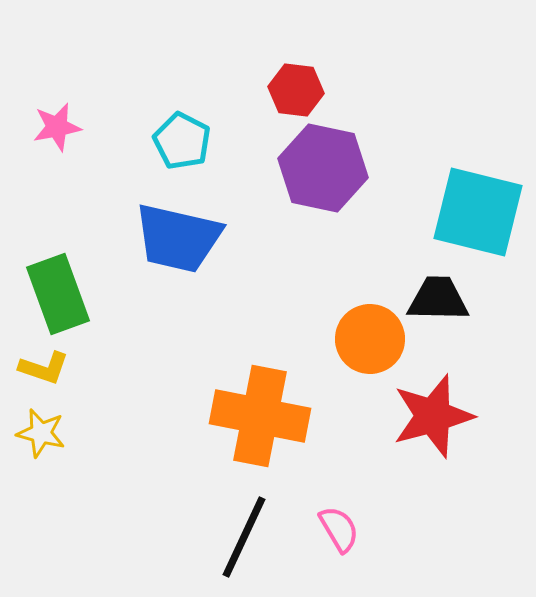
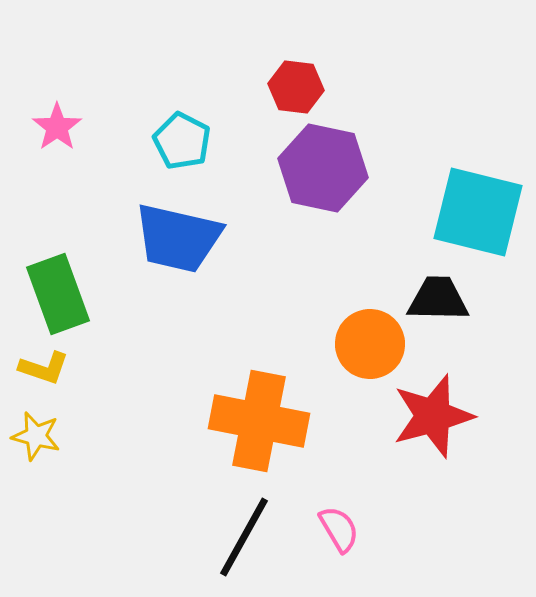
red hexagon: moved 3 px up
pink star: rotated 24 degrees counterclockwise
orange circle: moved 5 px down
orange cross: moved 1 px left, 5 px down
yellow star: moved 5 px left, 3 px down
black line: rotated 4 degrees clockwise
